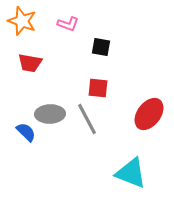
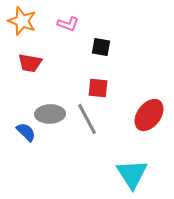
red ellipse: moved 1 px down
cyan triangle: moved 1 px right, 1 px down; rotated 36 degrees clockwise
